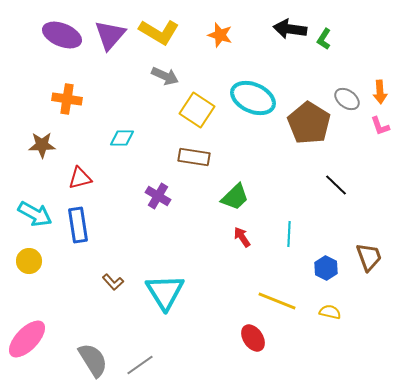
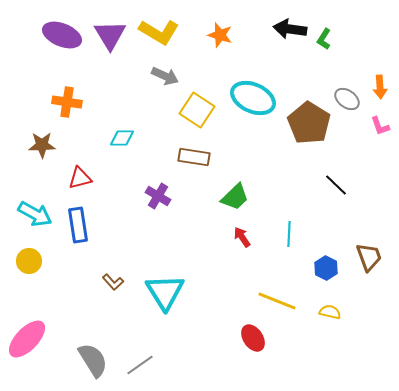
purple triangle: rotated 12 degrees counterclockwise
orange arrow: moved 5 px up
orange cross: moved 3 px down
